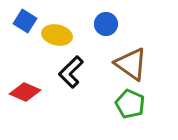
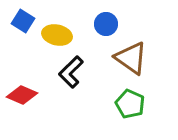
blue square: moved 2 px left
brown triangle: moved 6 px up
red diamond: moved 3 px left, 3 px down
